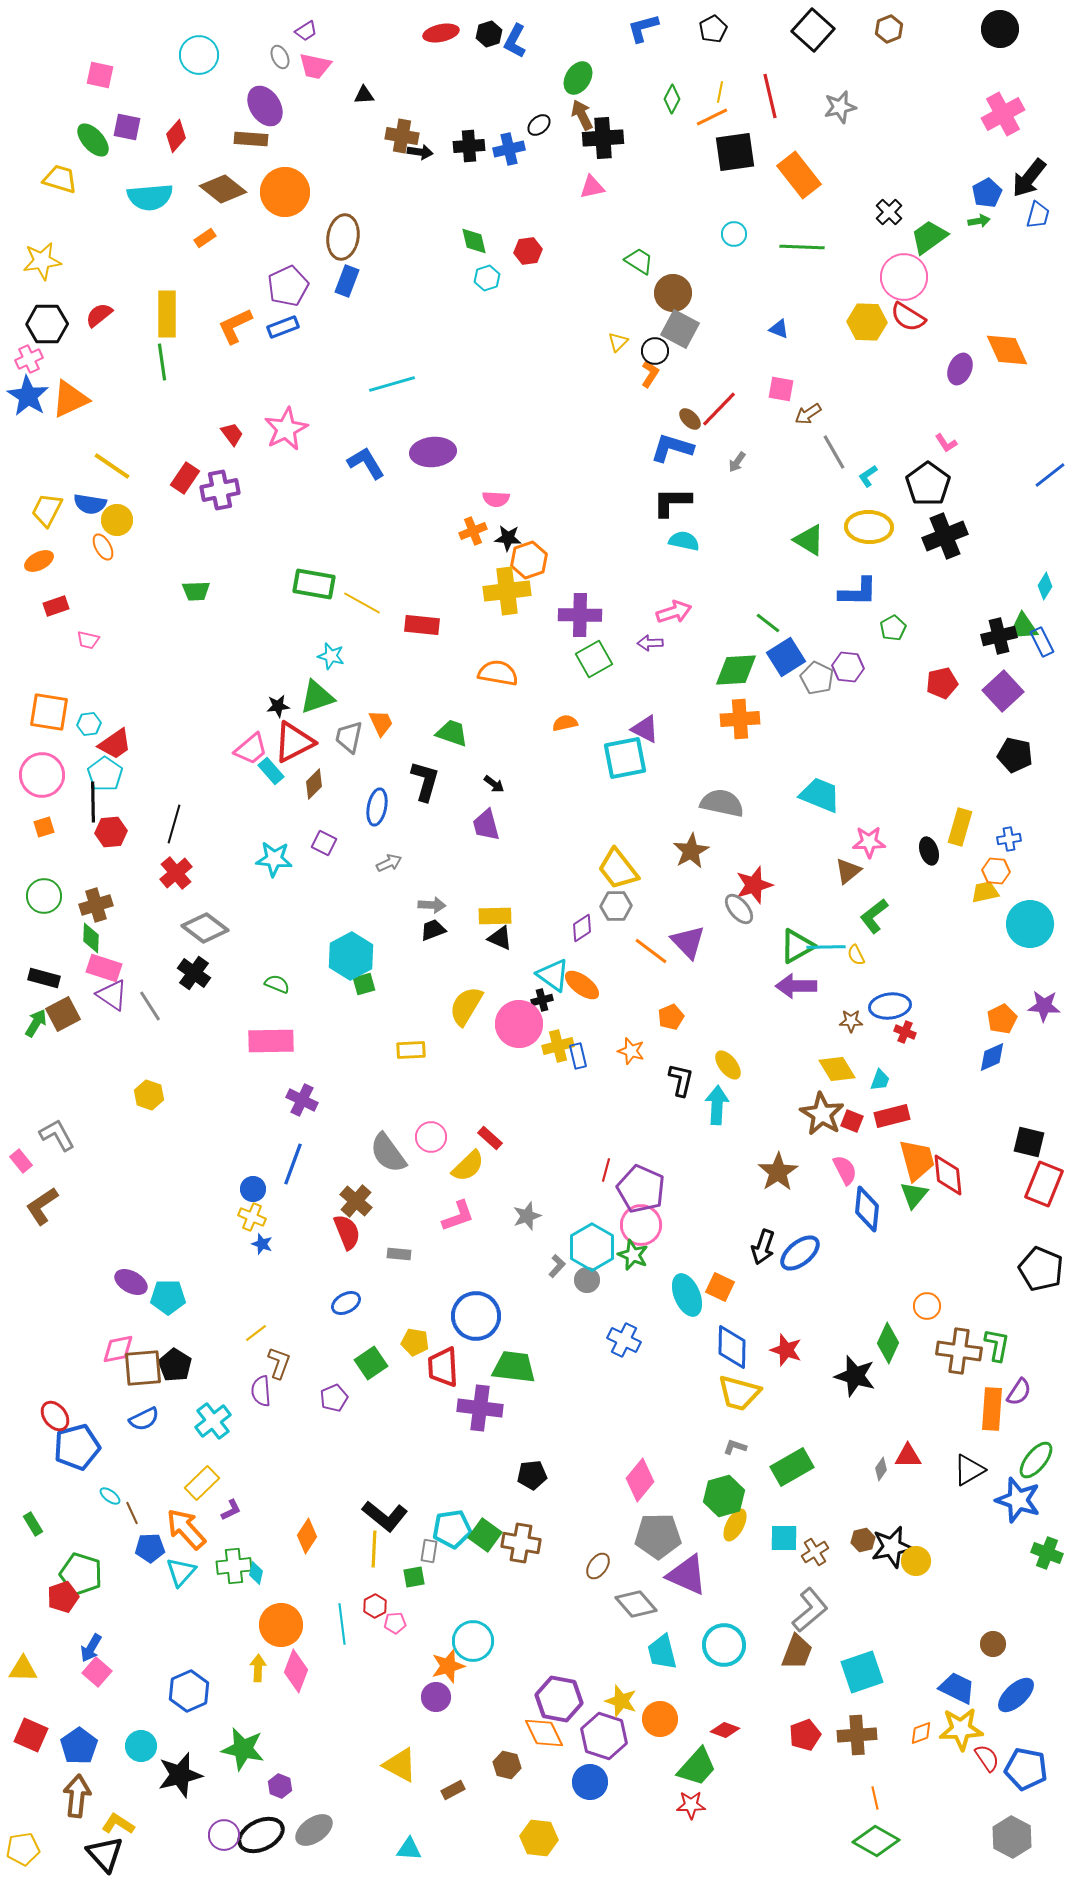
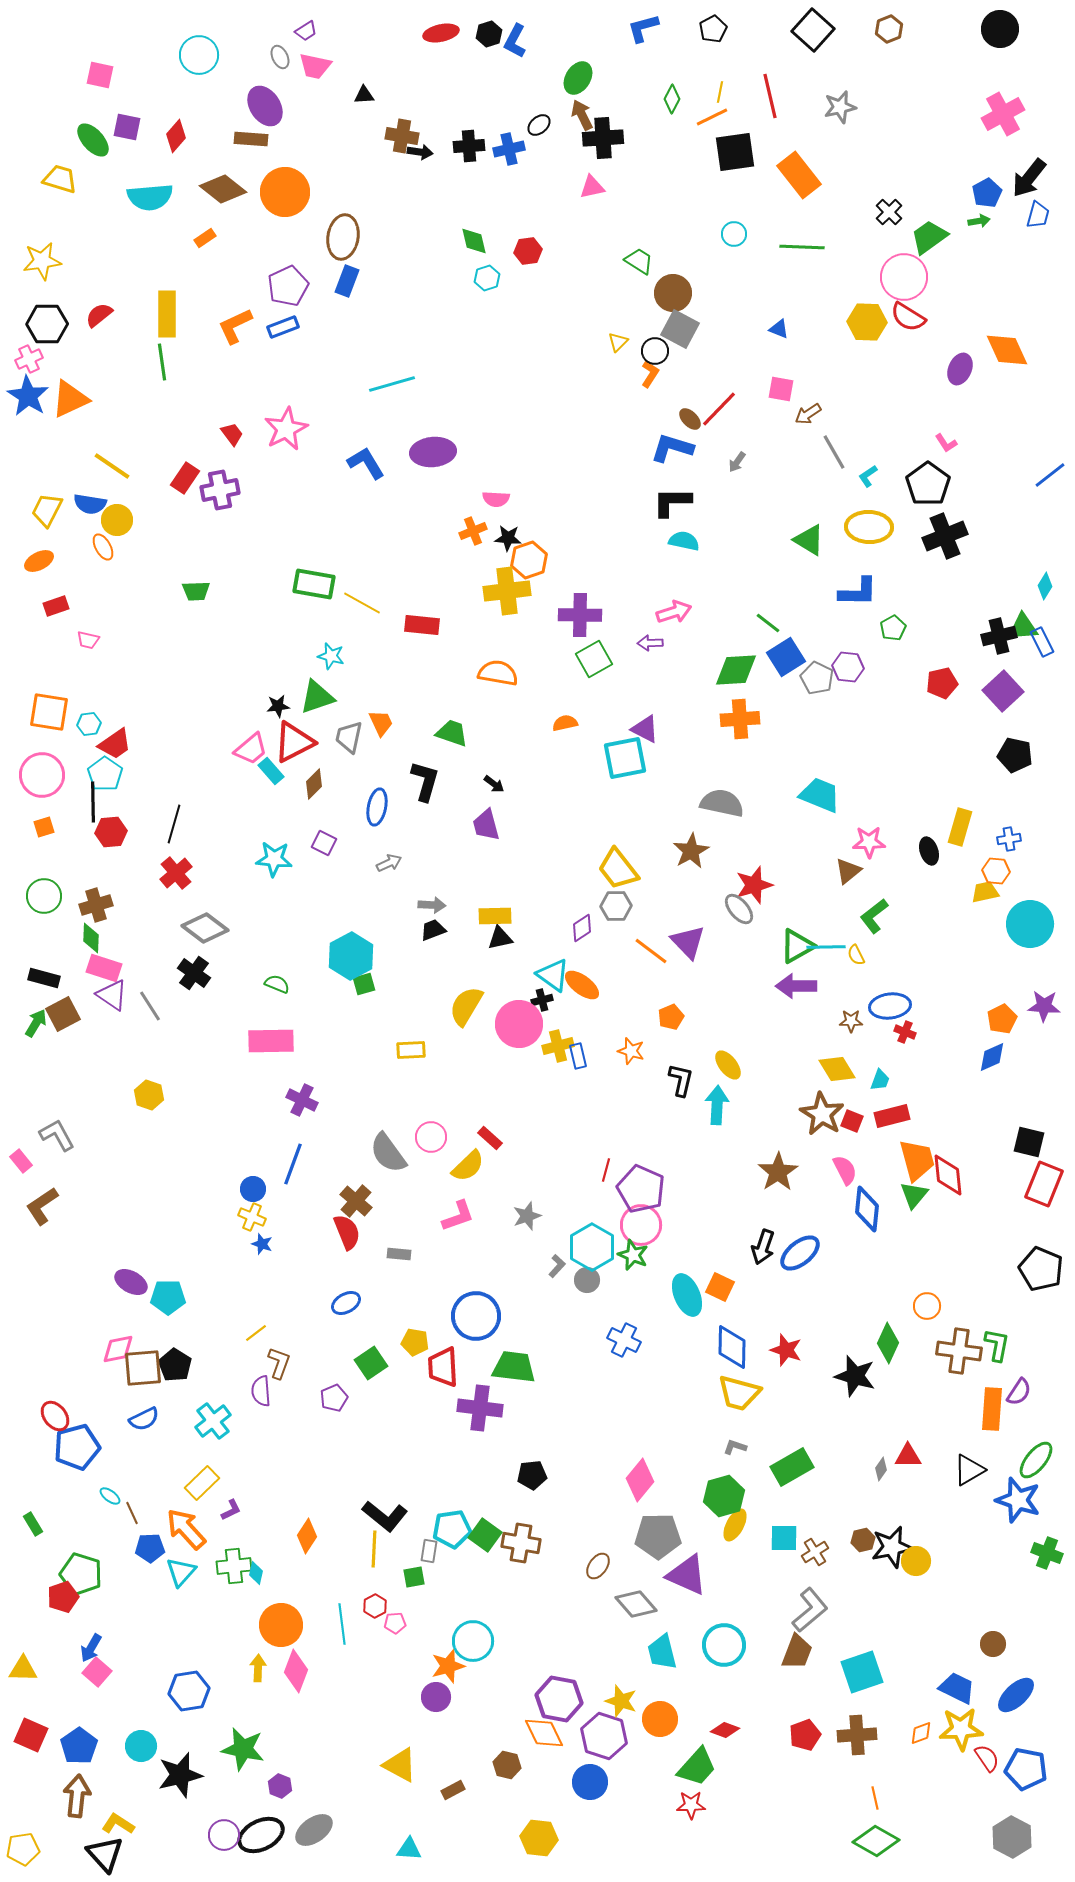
black triangle at (500, 938): rotated 36 degrees counterclockwise
blue hexagon at (189, 1691): rotated 15 degrees clockwise
